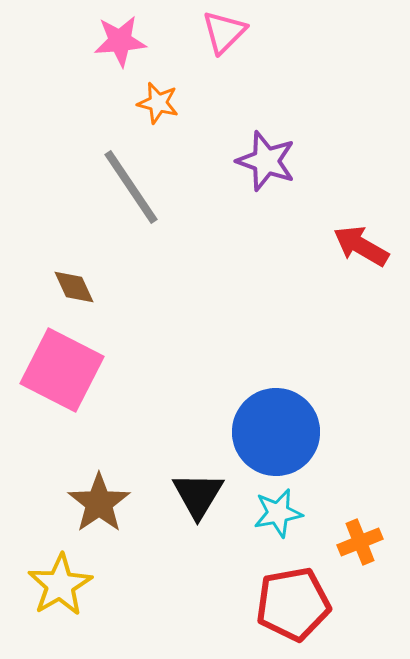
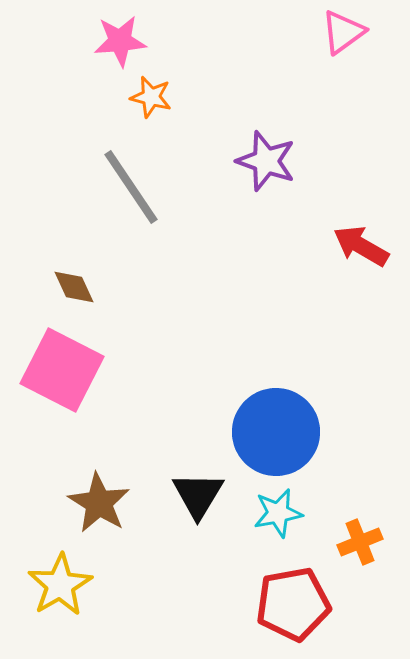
pink triangle: moved 119 px right; rotated 9 degrees clockwise
orange star: moved 7 px left, 6 px up
brown star: rotated 6 degrees counterclockwise
